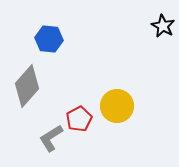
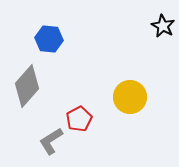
yellow circle: moved 13 px right, 9 px up
gray L-shape: moved 3 px down
